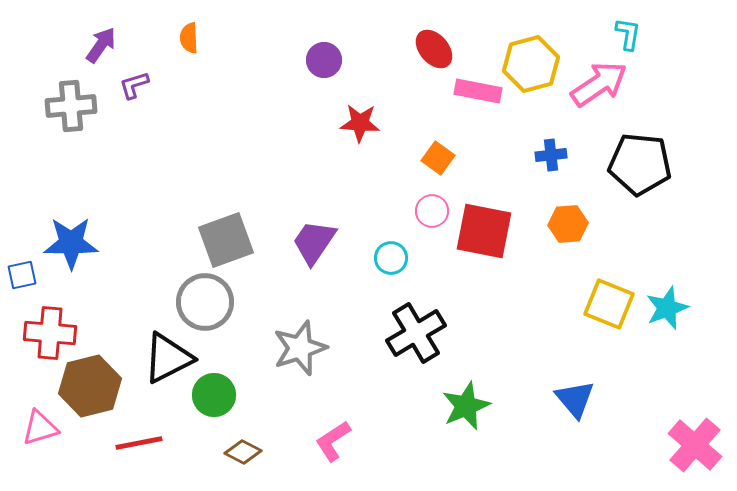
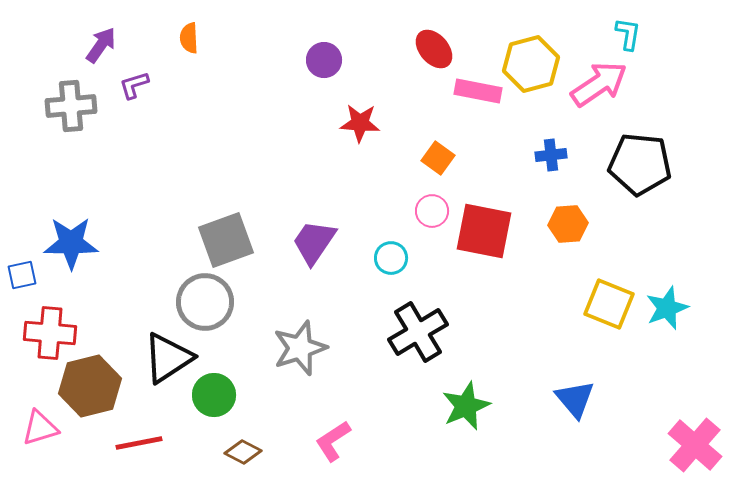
black cross: moved 2 px right, 1 px up
black triangle: rotated 6 degrees counterclockwise
